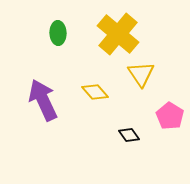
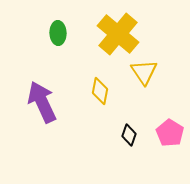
yellow triangle: moved 3 px right, 2 px up
yellow diamond: moved 5 px right, 1 px up; rotated 52 degrees clockwise
purple arrow: moved 1 px left, 2 px down
pink pentagon: moved 17 px down
black diamond: rotated 55 degrees clockwise
